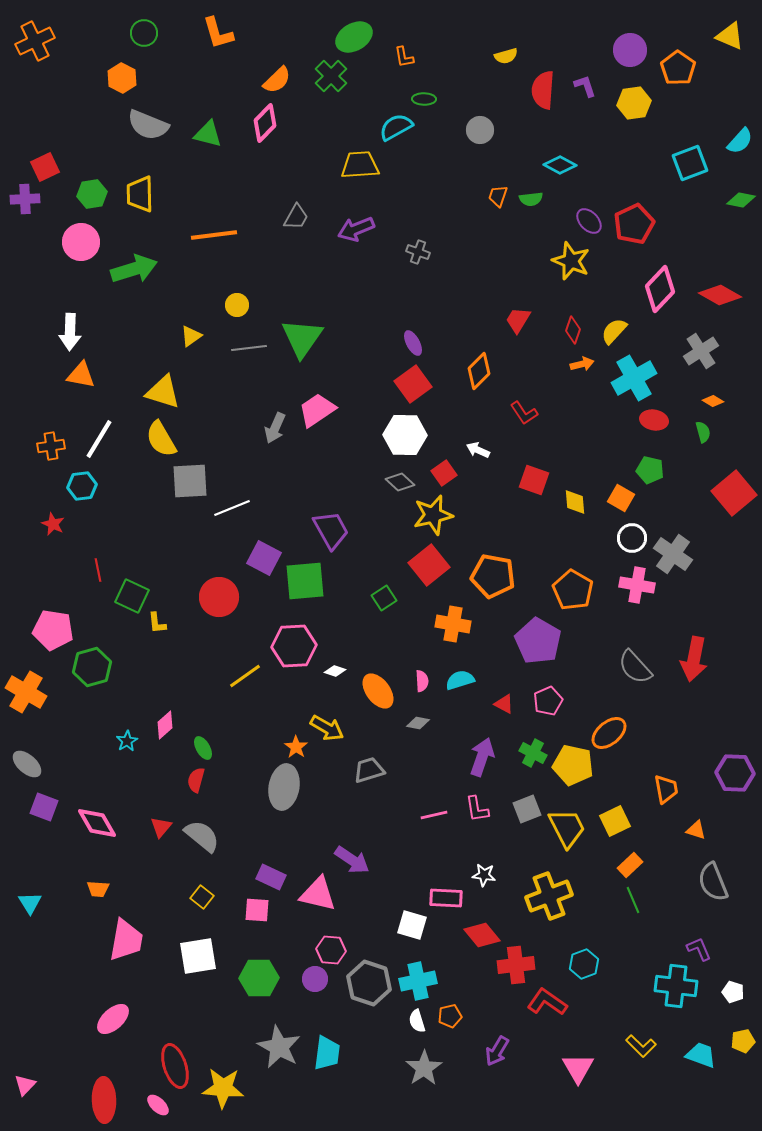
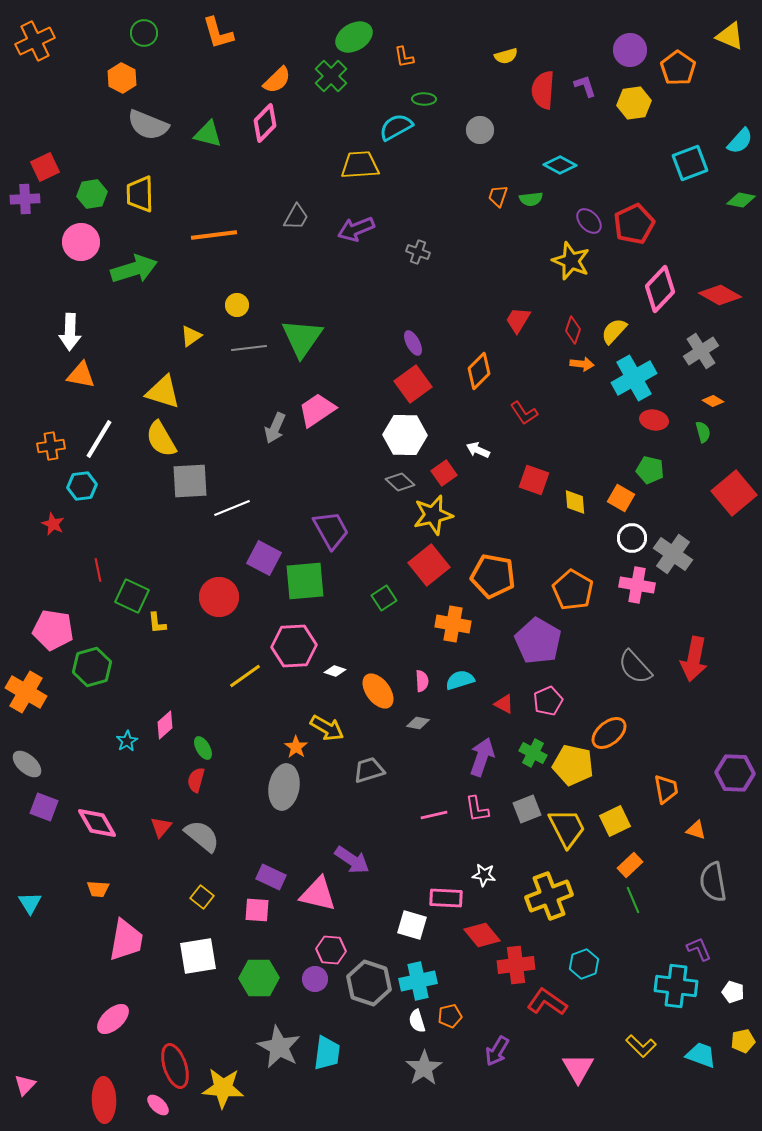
orange arrow at (582, 364): rotated 20 degrees clockwise
gray semicircle at (713, 882): rotated 12 degrees clockwise
